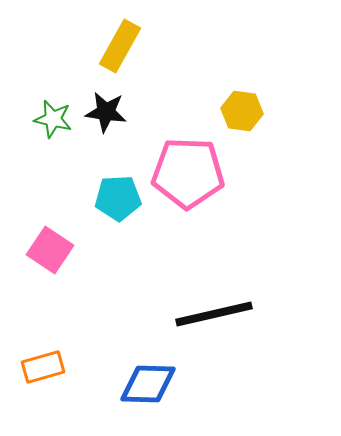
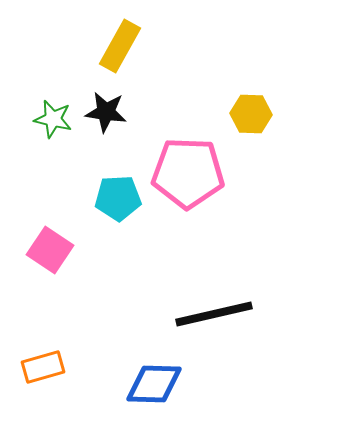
yellow hexagon: moved 9 px right, 3 px down; rotated 6 degrees counterclockwise
blue diamond: moved 6 px right
